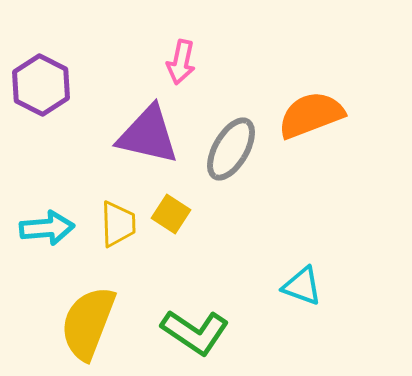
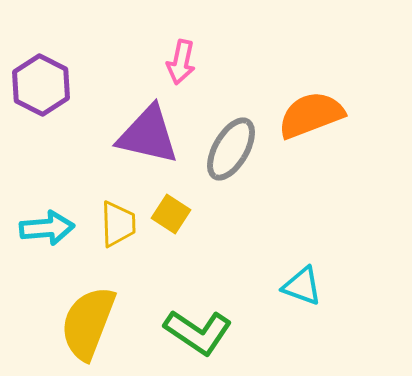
green L-shape: moved 3 px right
